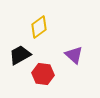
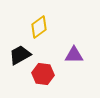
purple triangle: rotated 42 degrees counterclockwise
